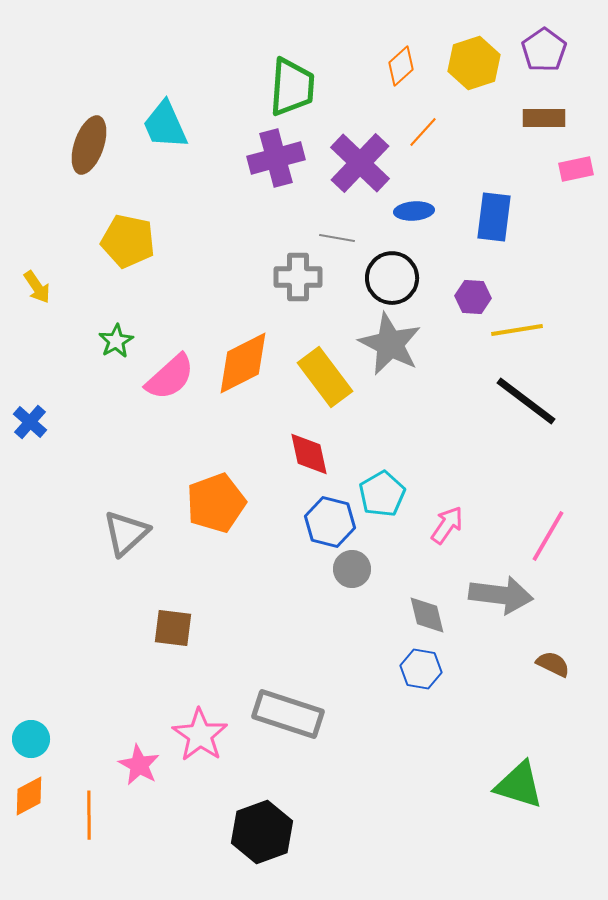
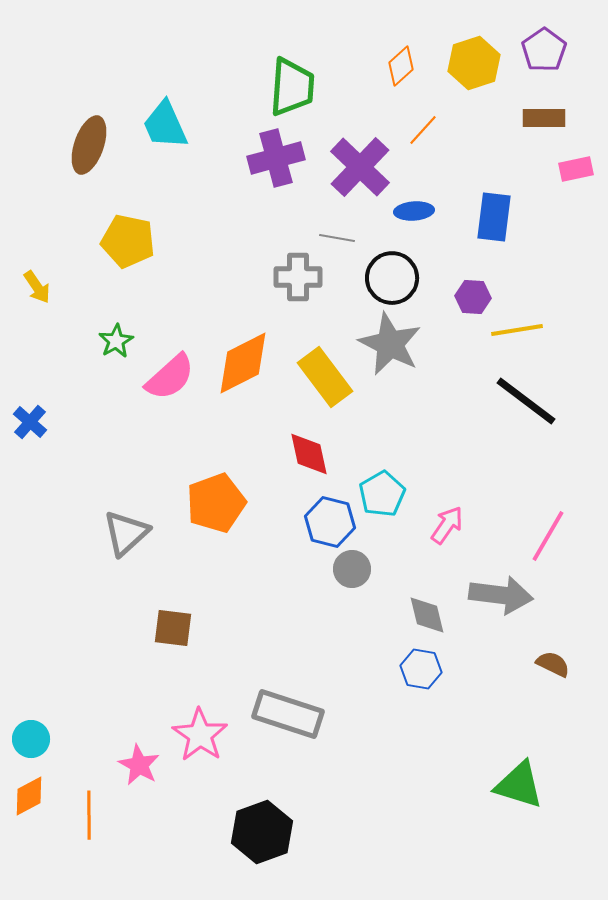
orange line at (423, 132): moved 2 px up
purple cross at (360, 163): moved 4 px down
